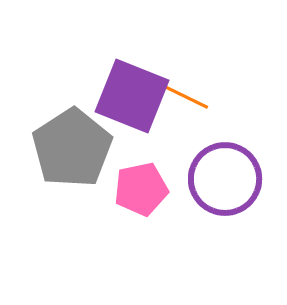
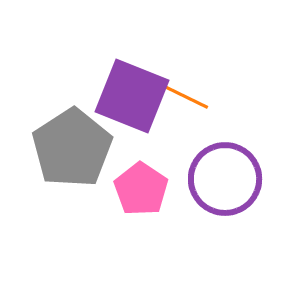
pink pentagon: rotated 26 degrees counterclockwise
